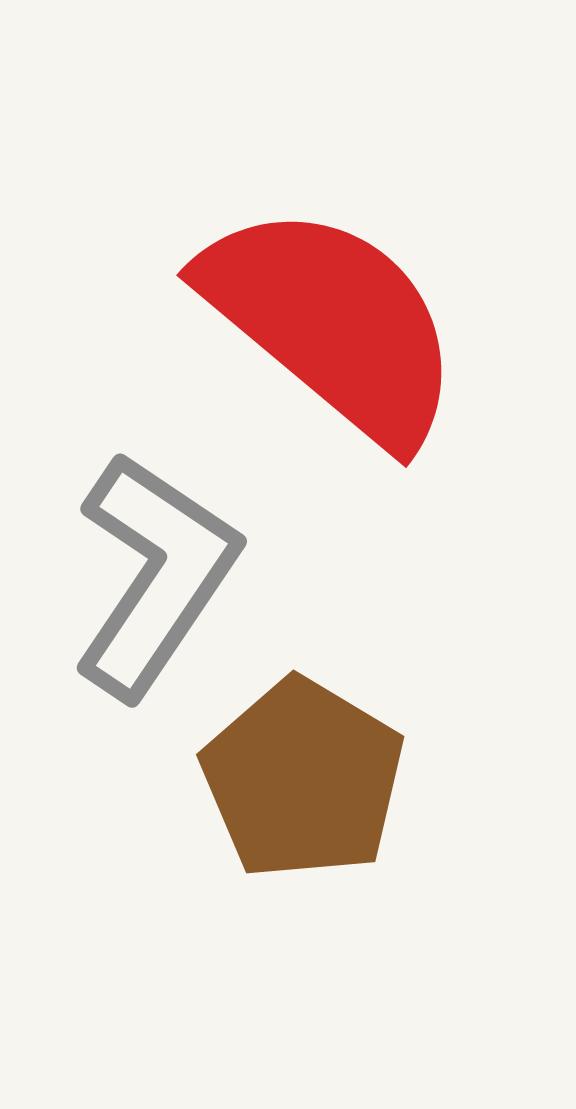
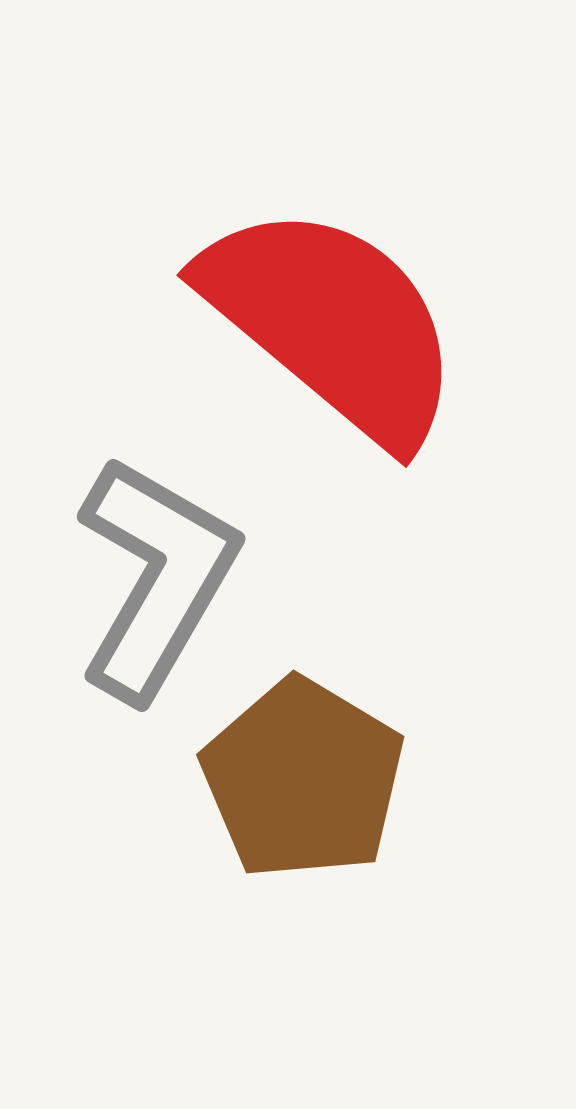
gray L-shape: moved 1 px right, 3 px down; rotated 4 degrees counterclockwise
